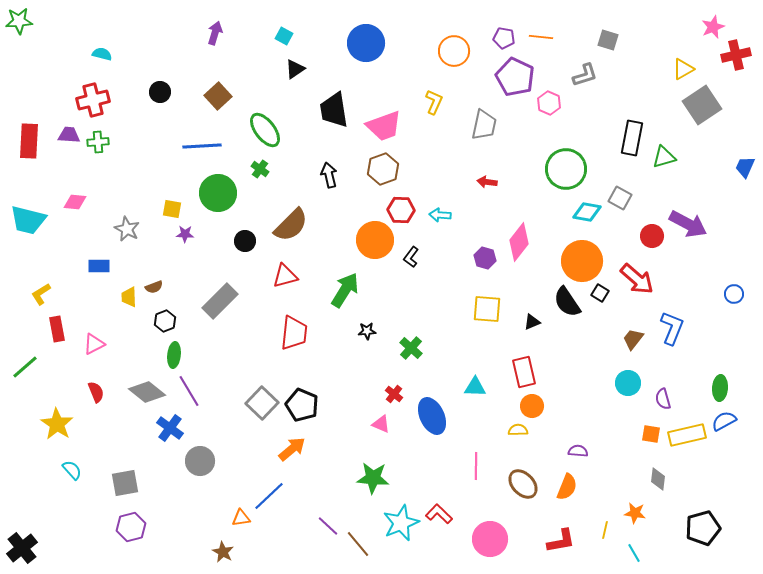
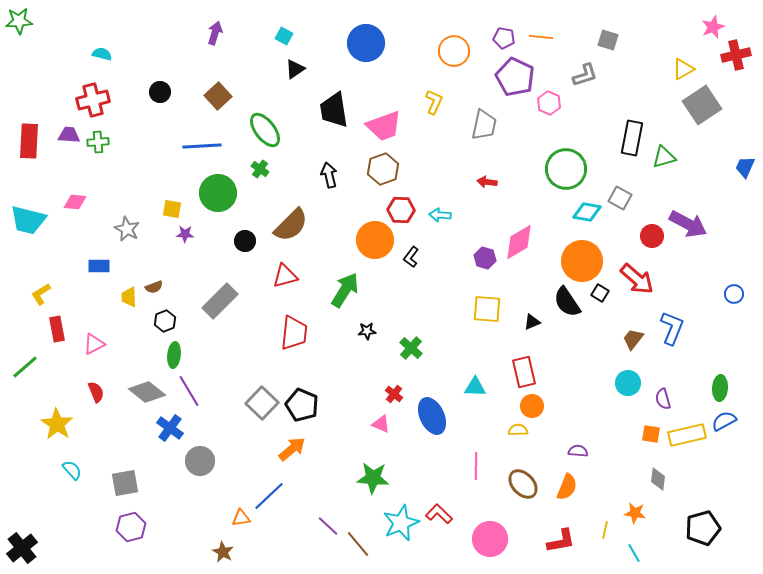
pink diamond at (519, 242): rotated 21 degrees clockwise
